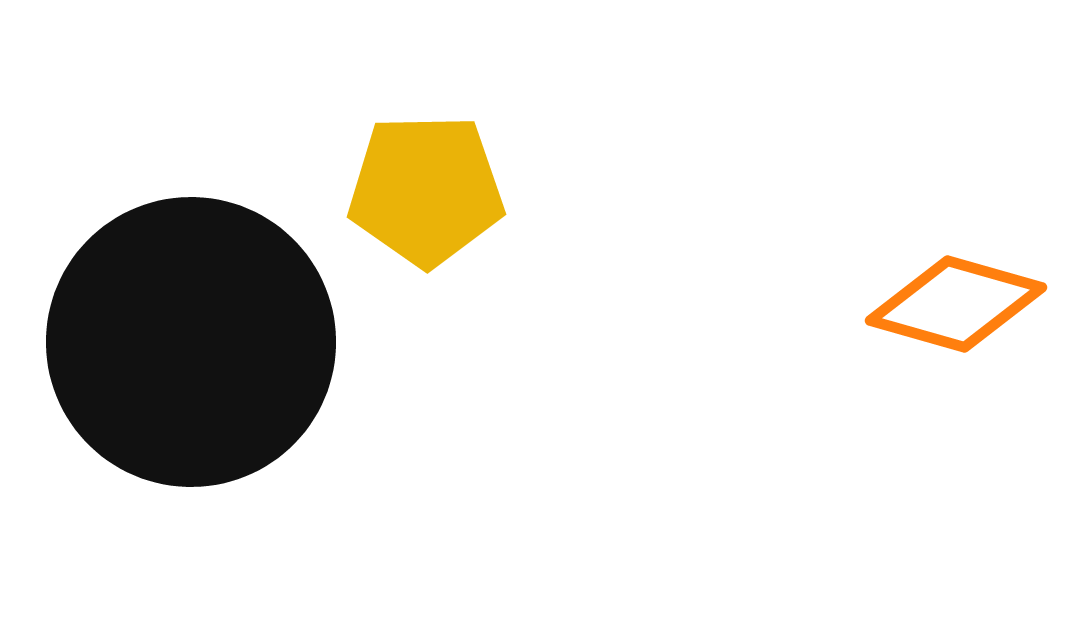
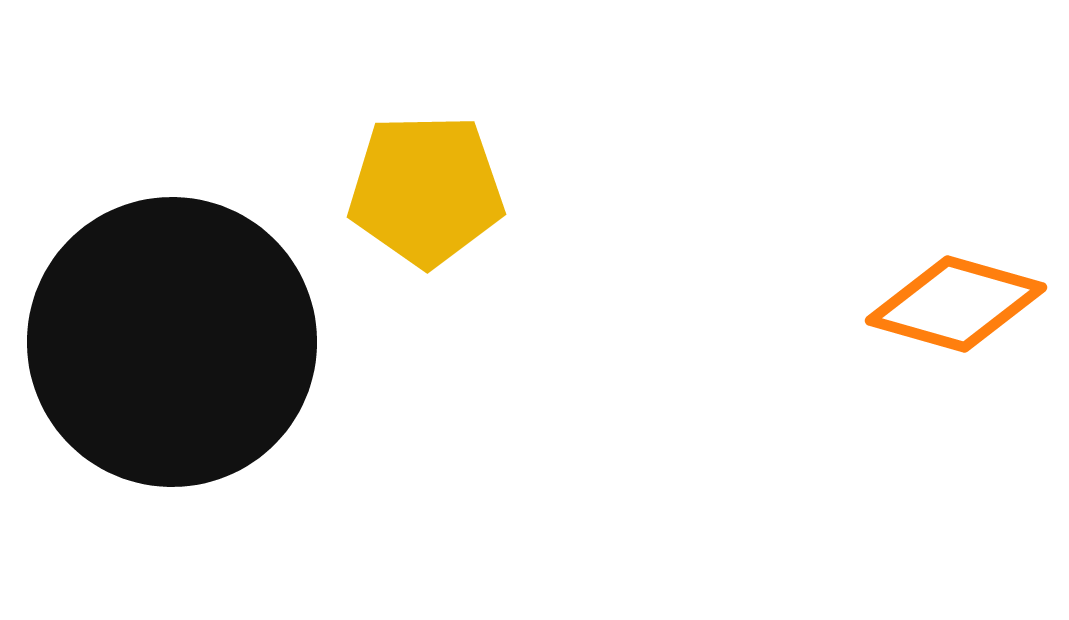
black circle: moved 19 px left
